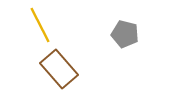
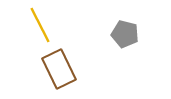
brown rectangle: rotated 15 degrees clockwise
